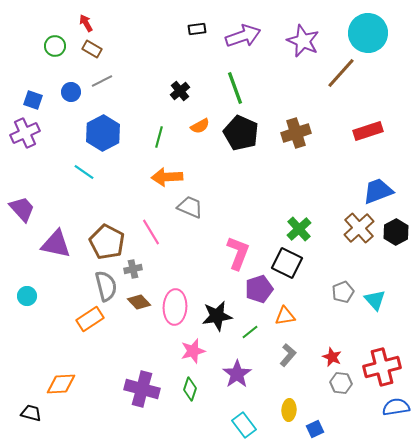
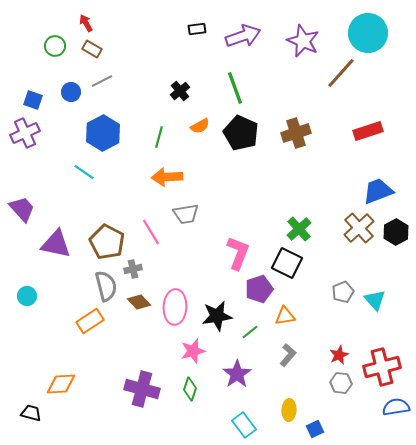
gray trapezoid at (190, 207): moved 4 px left, 7 px down; rotated 148 degrees clockwise
orange rectangle at (90, 319): moved 2 px down
red star at (332, 357): moved 7 px right, 2 px up; rotated 24 degrees clockwise
